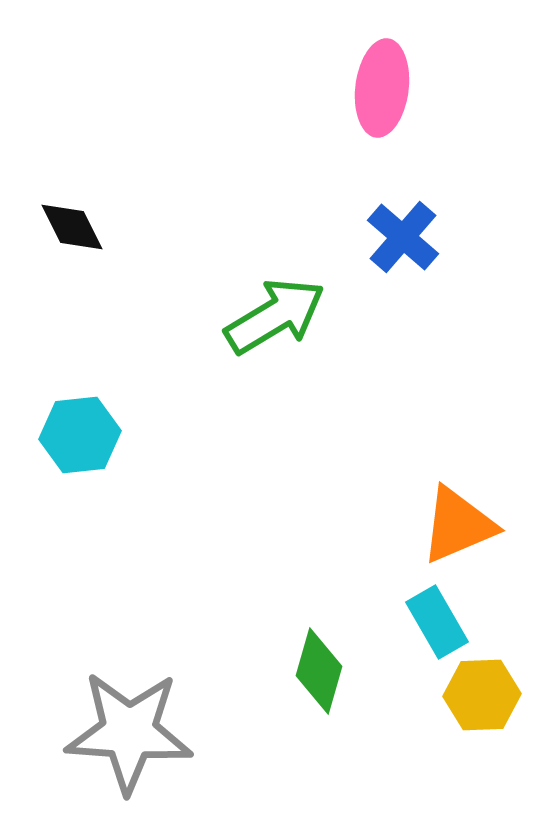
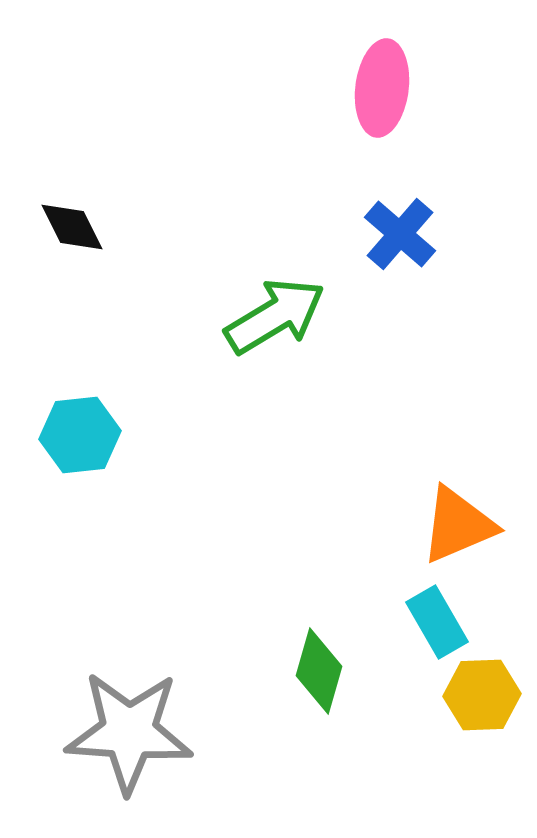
blue cross: moved 3 px left, 3 px up
